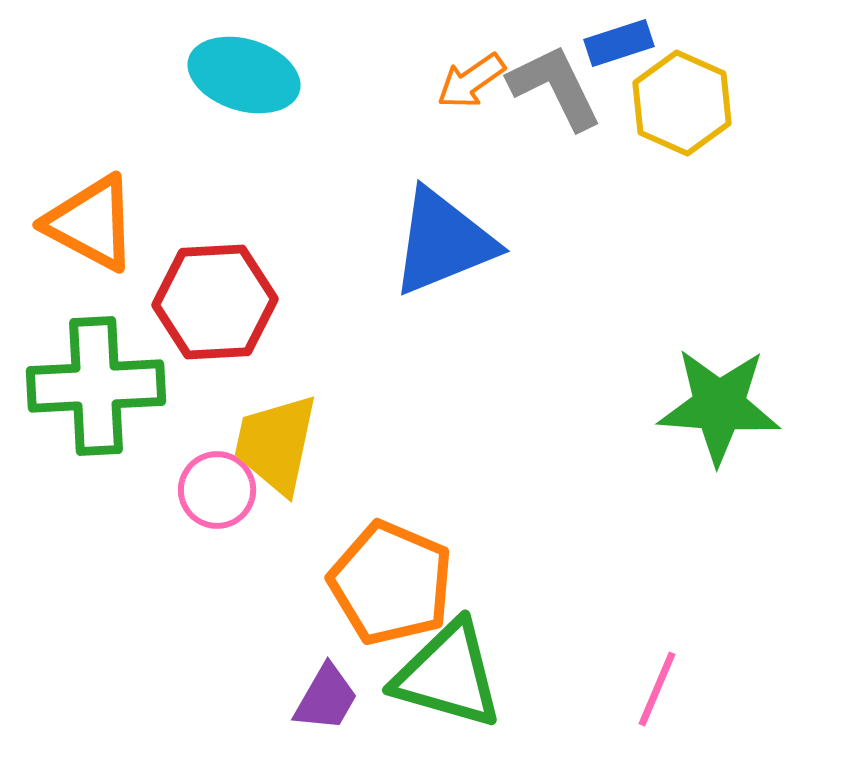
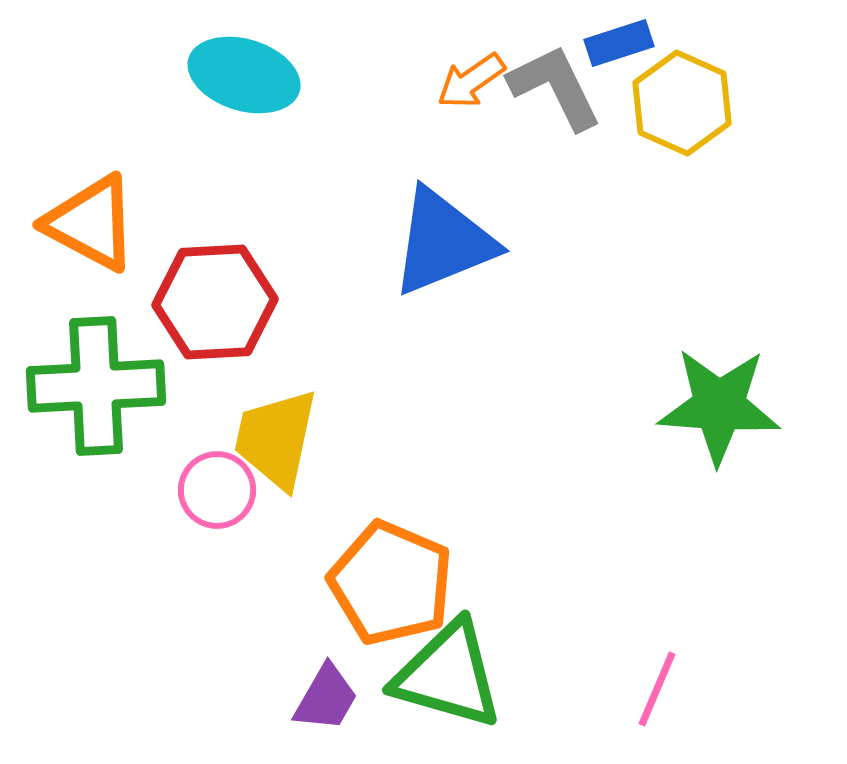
yellow trapezoid: moved 5 px up
